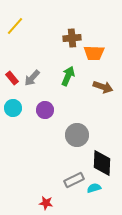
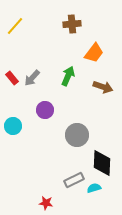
brown cross: moved 14 px up
orange trapezoid: rotated 55 degrees counterclockwise
cyan circle: moved 18 px down
